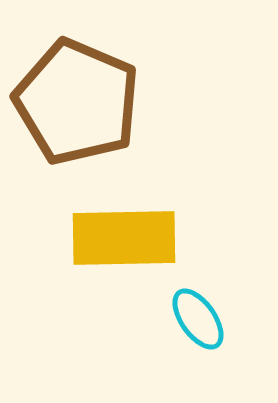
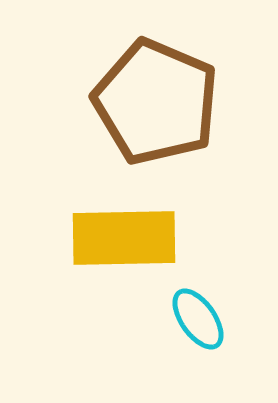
brown pentagon: moved 79 px right
